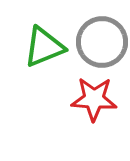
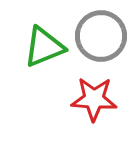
gray circle: moved 1 px left, 6 px up
